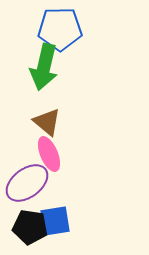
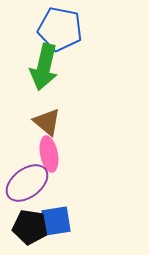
blue pentagon: rotated 12 degrees clockwise
pink ellipse: rotated 12 degrees clockwise
blue square: moved 1 px right
